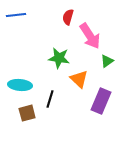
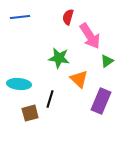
blue line: moved 4 px right, 2 px down
cyan ellipse: moved 1 px left, 1 px up
brown square: moved 3 px right
